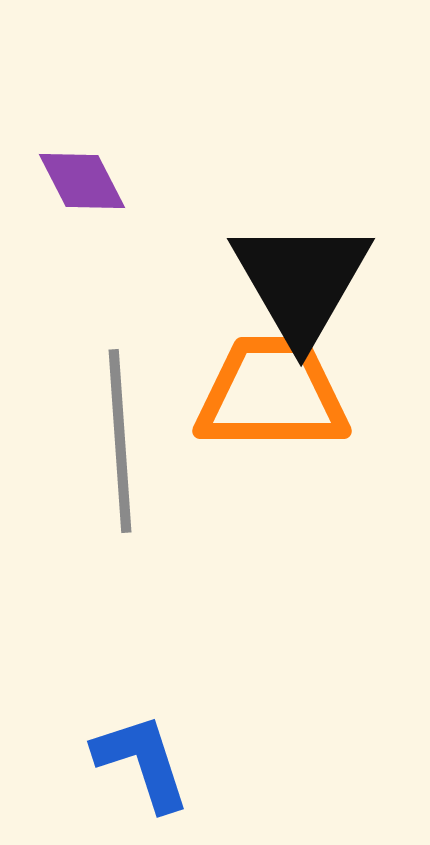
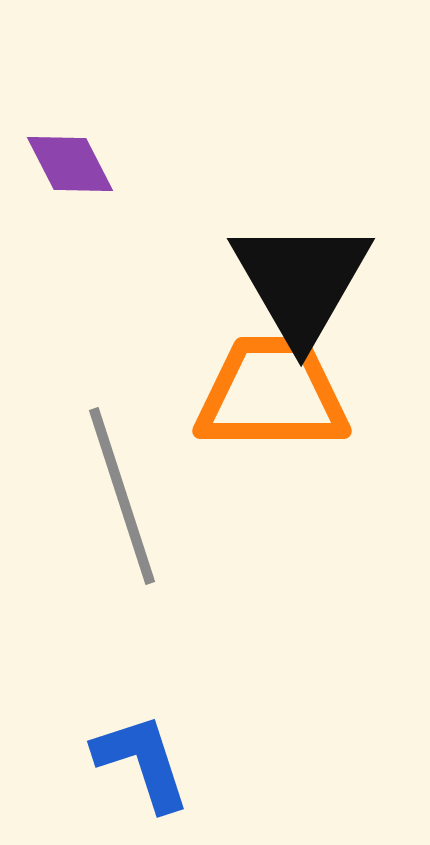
purple diamond: moved 12 px left, 17 px up
gray line: moved 2 px right, 55 px down; rotated 14 degrees counterclockwise
